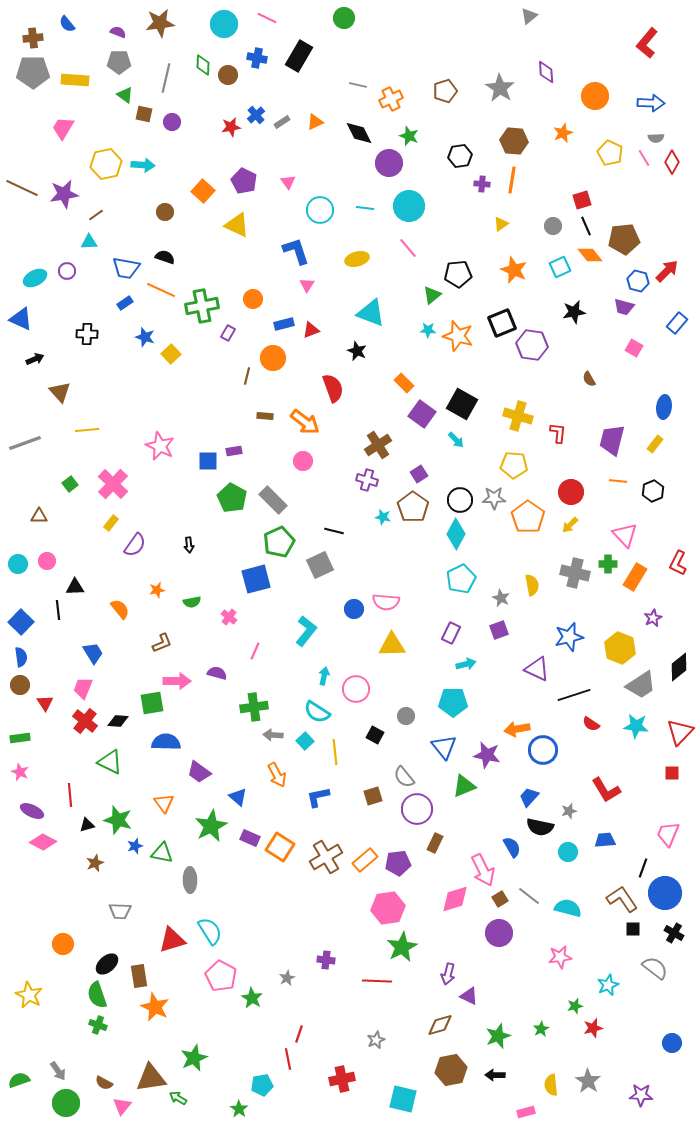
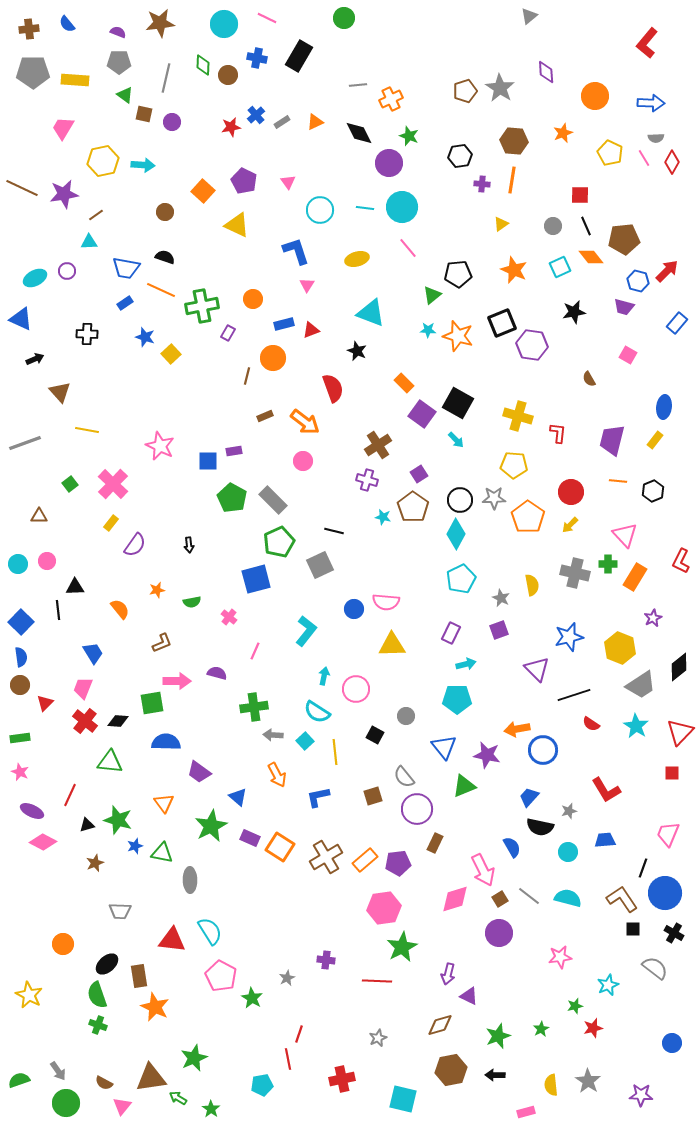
brown cross at (33, 38): moved 4 px left, 9 px up
gray line at (358, 85): rotated 18 degrees counterclockwise
brown pentagon at (445, 91): moved 20 px right
yellow hexagon at (106, 164): moved 3 px left, 3 px up
red square at (582, 200): moved 2 px left, 5 px up; rotated 18 degrees clockwise
cyan circle at (409, 206): moved 7 px left, 1 px down
orange diamond at (590, 255): moved 1 px right, 2 px down
pink square at (634, 348): moved 6 px left, 7 px down
black square at (462, 404): moved 4 px left, 1 px up
brown rectangle at (265, 416): rotated 28 degrees counterclockwise
yellow line at (87, 430): rotated 15 degrees clockwise
yellow rectangle at (655, 444): moved 4 px up
red L-shape at (678, 563): moved 3 px right, 2 px up
purple triangle at (537, 669): rotated 20 degrees clockwise
cyan pentagon at (453, 702): moved 4 px right, 3 px up
red triangle at (45, 703): rotated 18 degrees clockwise
cyan star at (636, 726): rotated 25 degrees clockwise
green triangle at (110, 762): rotated 20 degrees counterclockwise
red line at (70, 795): rotated 30 degrees clockwise
pink hexagon at (388, 908): moved 4 px left
cyan semicircle at (568, 908): moved 10 px up
red triangle at (172, 940): rotated 24 degrees clockwise
gray star at (376, 1040): moved 2 px right, 2 px up
green star at (239, 1109): moved 28 px left
